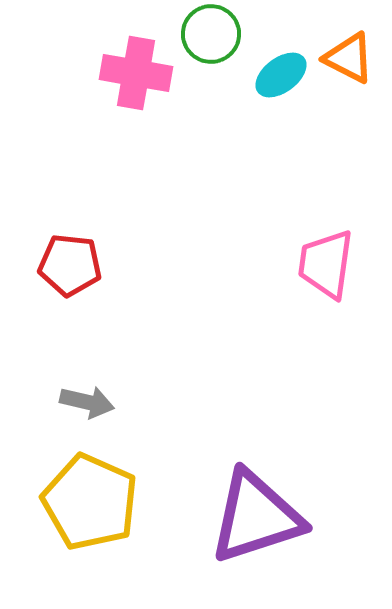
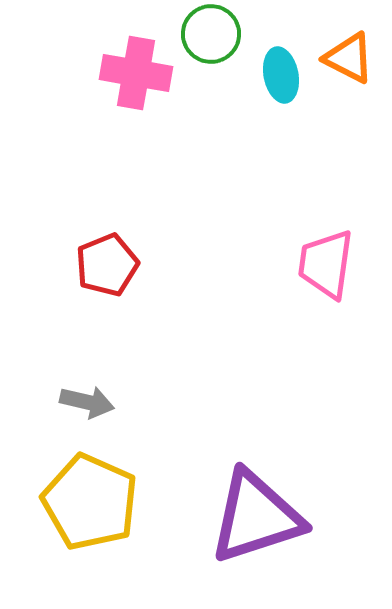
cyan ellipse: rotated 64 degrees counterclockwise
red pentagon: moved 37 px right; rotated 28 degrees counterclockwise
